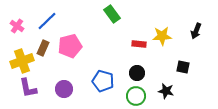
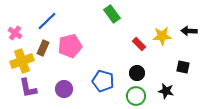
pink cross: moved 2 px left, 7 px down
black arrow: moved 7 px left; rotated 70 degrees clockwise
red rectangle: rotated 40 degrees clockwise
